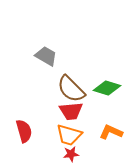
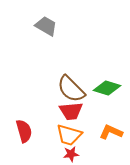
gray trapezoid: moved 30 px up
